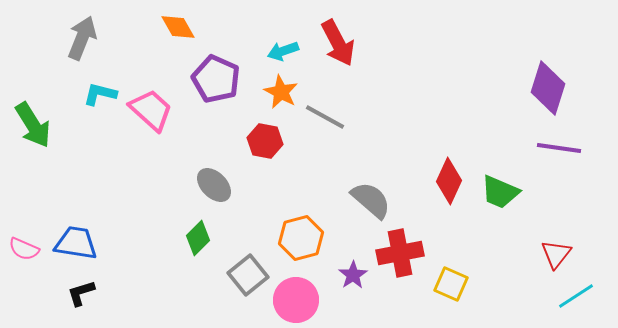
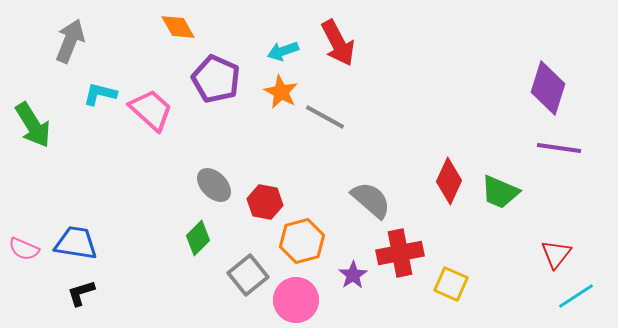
gray arrow: moved 12 px left, 3 px down
red hexagon: moved 61 px down
orange hexagon: moved 1 px right, 3 px down
